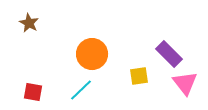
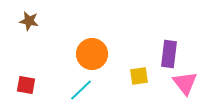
brown star: moved 2 px up; rotated 18 degrees counterclockwise
purple rectangle: rotated 52 degrees clockwise
red square: moved 7 px left, 7 px up
